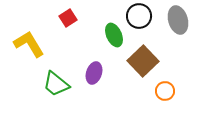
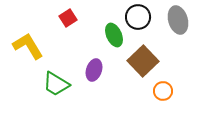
black circle: moved 1 px left, 1 px down
yellow L-shape: moved 1 px left, 2 px down
purple ellipse: moved 3 px up
green trapezoid: rotated 8 degrees counterclockwise
orange circle: moved 2 px left
